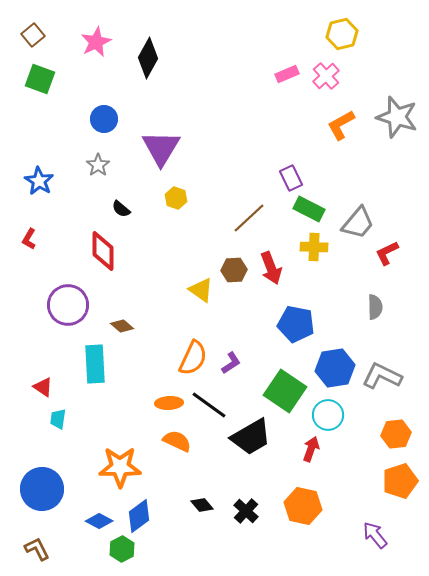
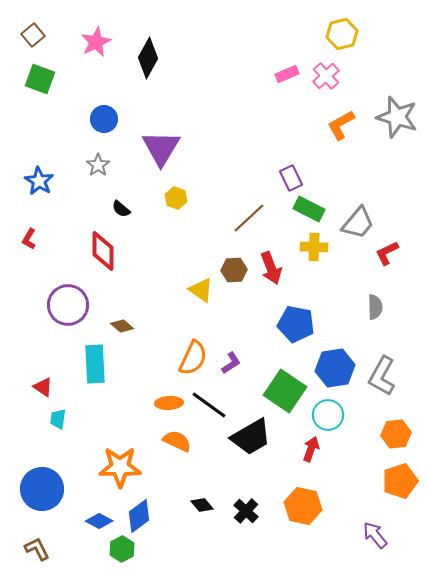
gray L-shape at (382, 376): rotated 87 degrees counterclockwise
